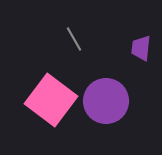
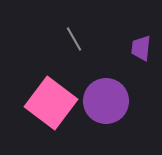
pink square: moved 3 px down
